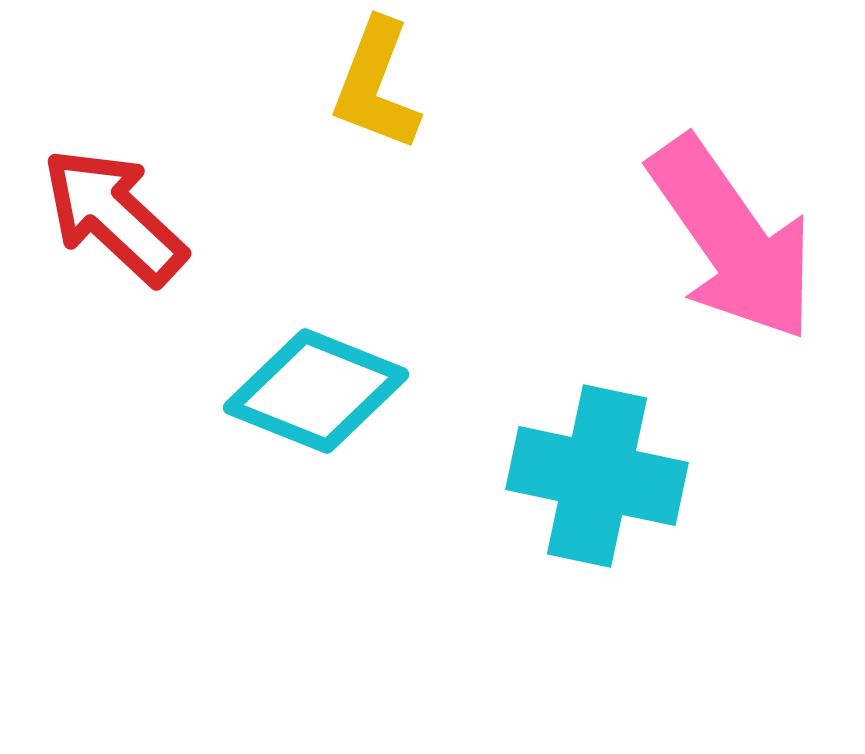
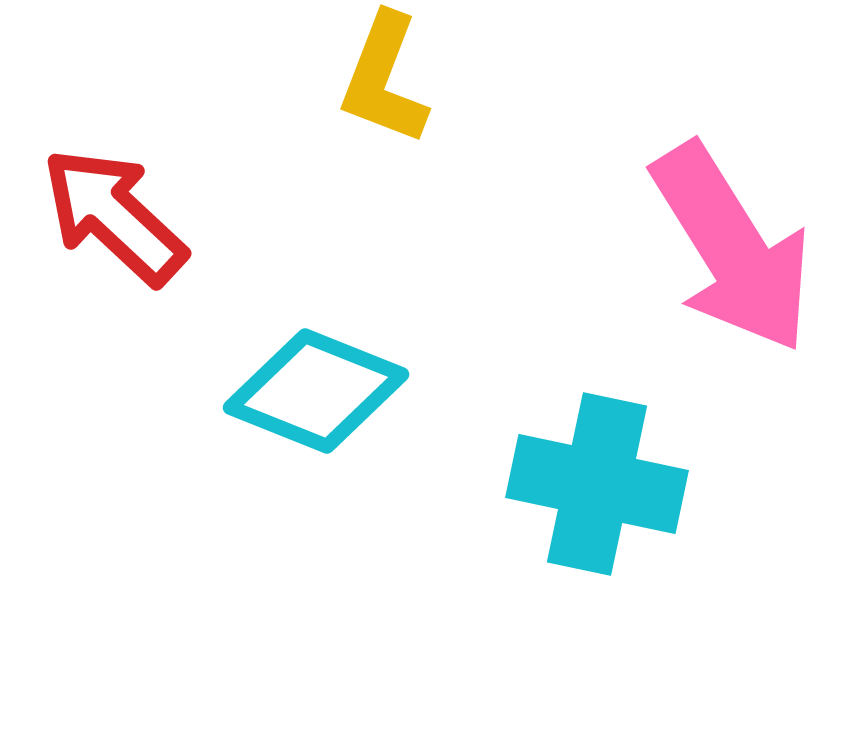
yellow L-shape: moved 8 px right, 6 px up
pink arrow: moved 9 px down; rotated 3 degrees clockwise
cyan cross: moved 8 px down
